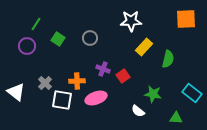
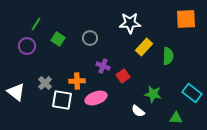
white star: moved 1 px left, 2 px down
green semicircle: moved 3 px up; rotated 12 degrees counterclockwise
purple cross: moved 3 px up
